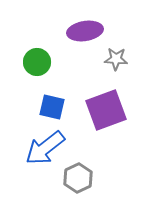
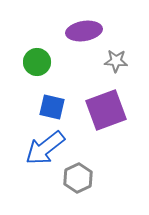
purple ellipse: moved 1 px left
gray star: moved 2 px down
